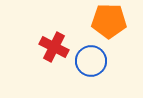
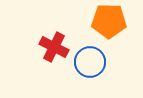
blue circle: moved 1 px left, 1 px down
